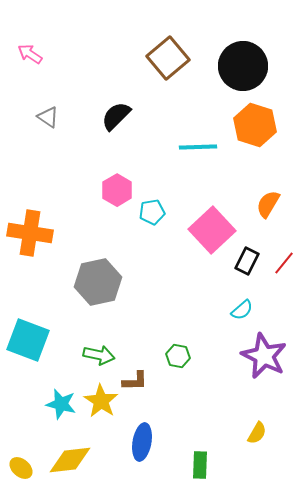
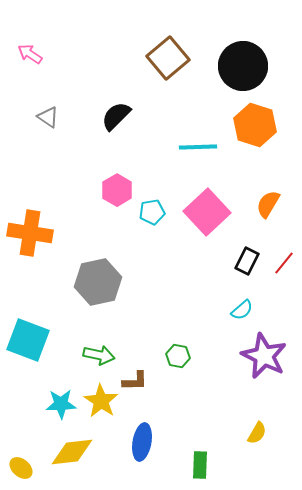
pink square: moved 5 px left, 18 px up
cyan star: rotated 16 degrees counterclockwise
yellow diamond: moved 2 px right, 8 px up
